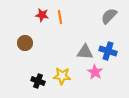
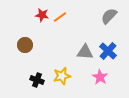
orange line: rotated 64 degrees clockwise
brown circle: moved 2 px down
blue cross: rotated 24 degrees clockwise
pink star: moved 5 px right, 5 px down
yellow star: rotated 18 degrees counterclockwise
black cross: moved 1 px left, 1 px up
